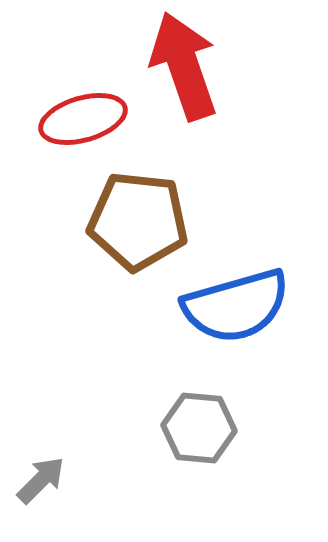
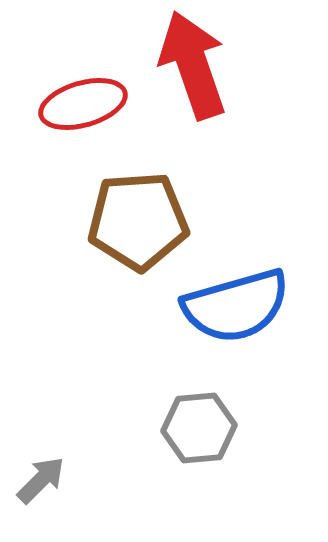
red arrow: moved 9 px right, 1 px up
red ellipse: moved 15 px up
brown pentagon: rotated 10 degrees counterclockwise
gray hexagon: rotated 10 degrees counterclockwise
